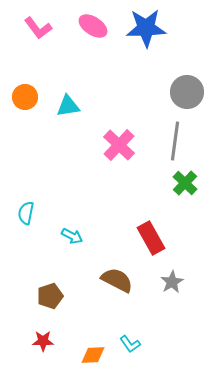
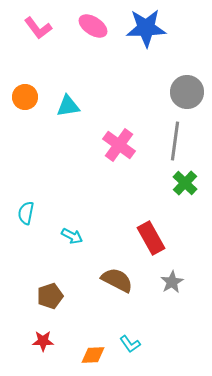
pink cross: rotated 8 degrees counterclockwise
